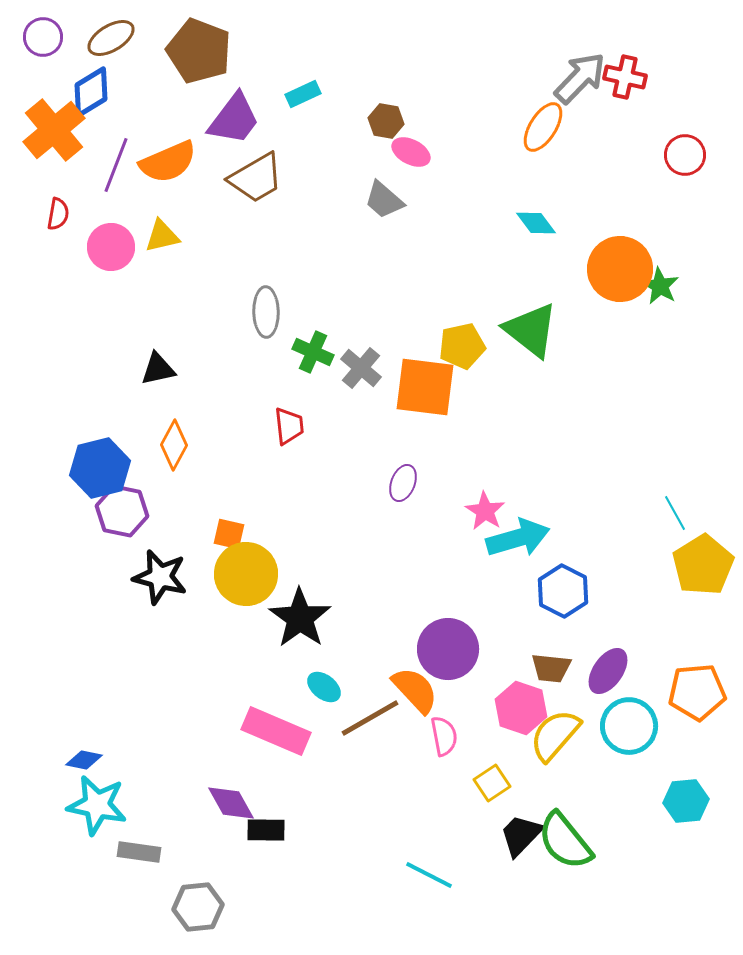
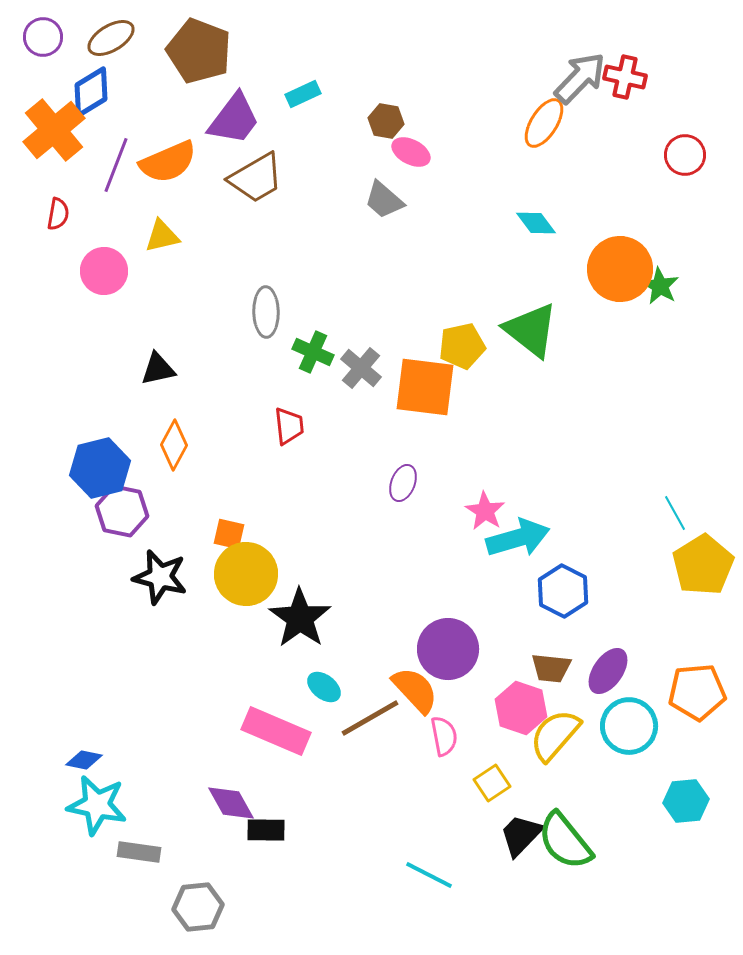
orange ellipse at (543, 127): moved 1 px right, 4 px up
pink circle at (111, 247): moved 7 px left, 24 px down
